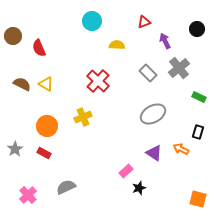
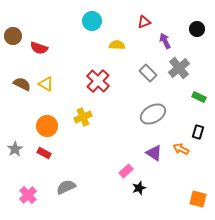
red semicircle: rotated 48 degrees counterclockwise
